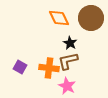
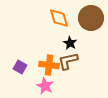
orange diamond: rotated 10 degrees clockwise
orange cross: moved 3 px up
pink star: moved 22 px left
